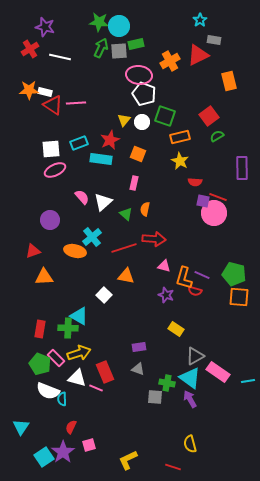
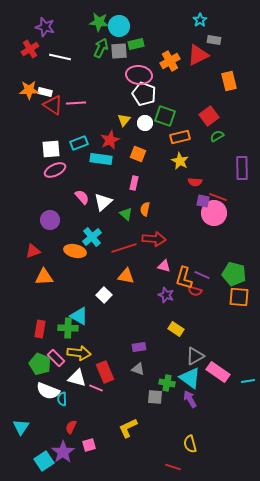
white circle at (142, 122): moved 3 px right, 1 px down
yellow arrow at (79, 353): rotated 25 degrees clockwise
cyan square at (44, 457): moved 4 px down
yellow L-shape at (128, 460): moved 32 px up
